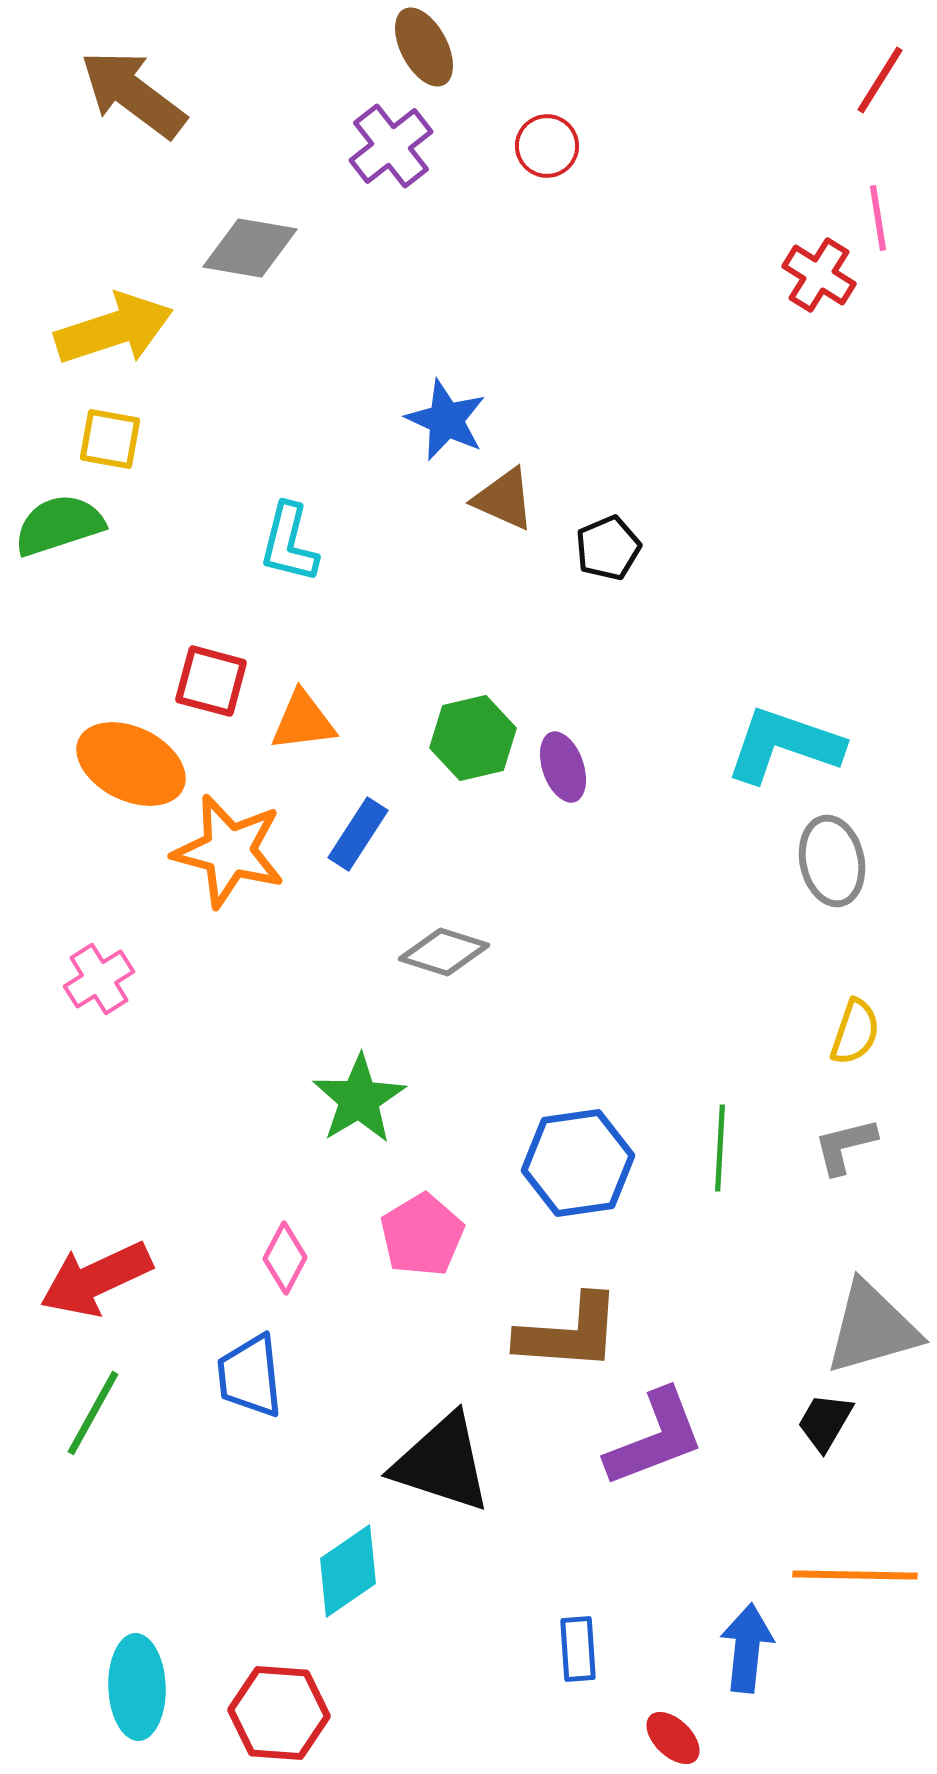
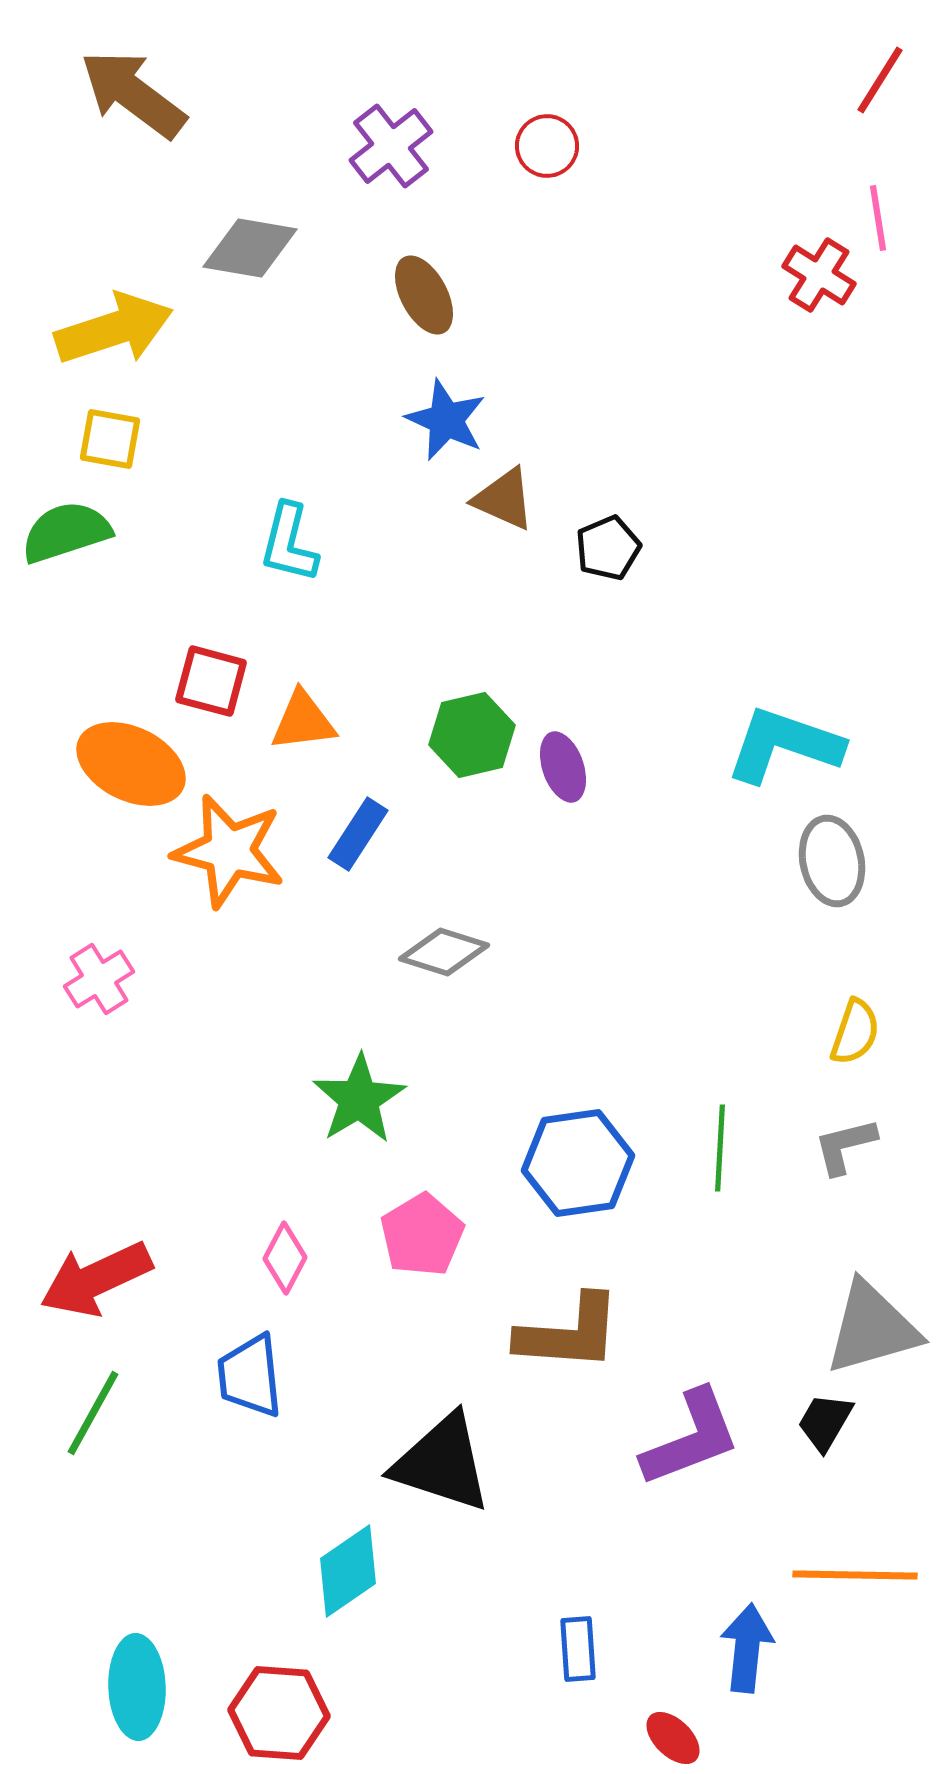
brown ellipse at (424, 47): moved 248 px down
green semicircle at (59, 525): moved 7 px right, 7 px down
green hexagon at (473, 738): moved 1 px left, 3 px up
purple L-shape at (655, 1438): moved 36 px right
